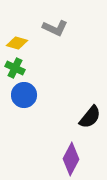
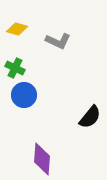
gray L-shape: moved 3 px right, 13 px down
yellow diamond: moved 14 px up
purple diamond: moved 29 px left; rotated 24 degrees counterclockwise
